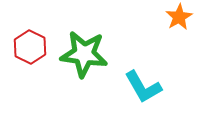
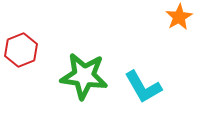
red hexagon: moved 9 px left, 3 px down; rotated 12 degrees clockwise
green star: moved 22 px down
